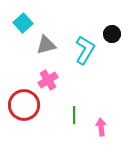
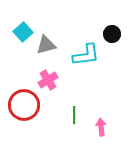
cyan square: moved 9 px down
cyan L-shape: moved 1 px right, 5 px down; rotated 52 degrees clockwise
